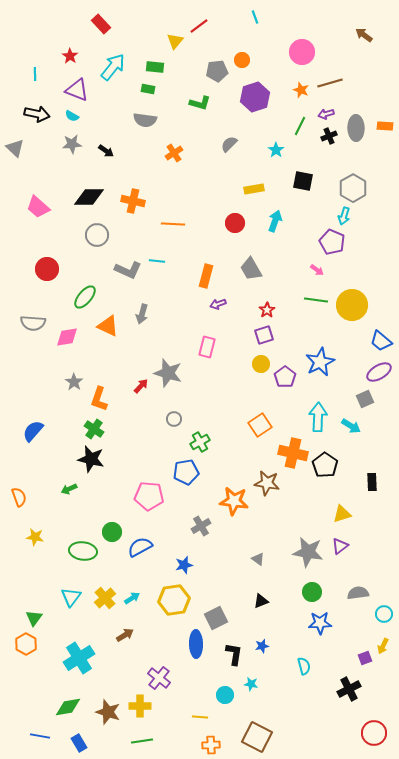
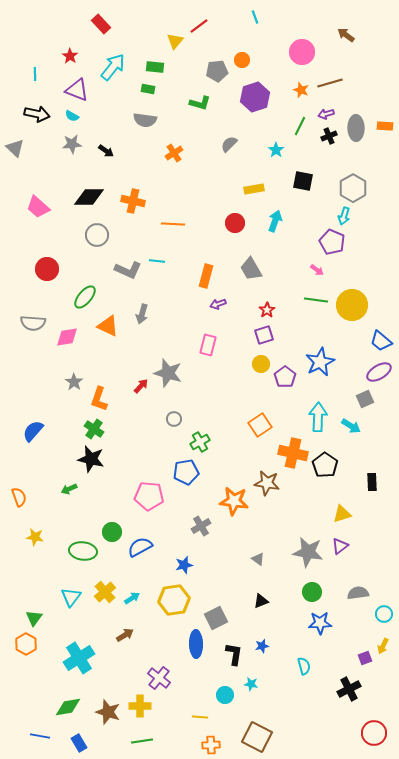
brown arrow at (364, 35): moved 18 px left
pink rectangle at (207, 347): moved 1 px right, 2 px up
yellow cross at (105, 598): moved 6 px up
